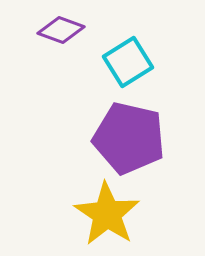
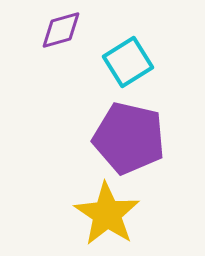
purple diamond: rotated 36 degrees counterclockwise
